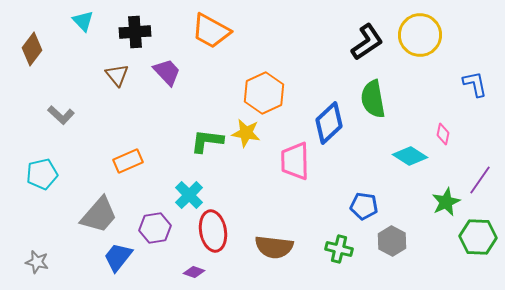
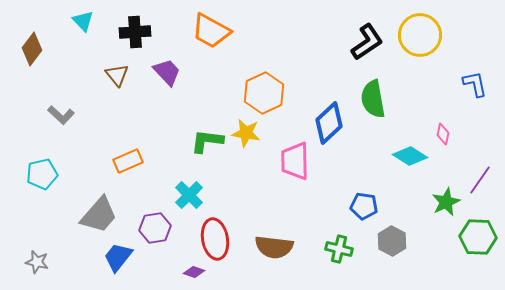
red ellipse: moved 2 px right, 8 px down
